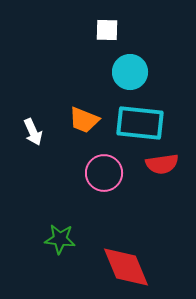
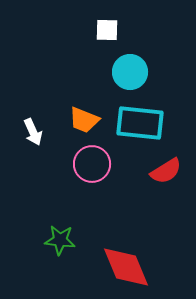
red semicircle: moved 4 px right, 7 px down; rotated 24 degrees counterclockwise
pink circle: moved 12 px left, 9 px up
green star: moved 1 px down
